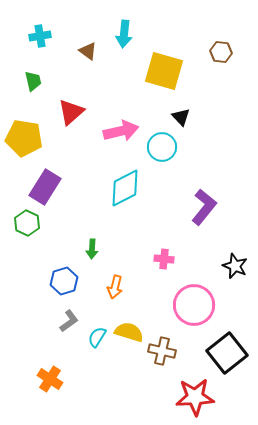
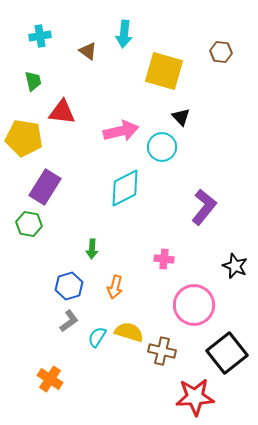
red triangle: moved 9 px left; rotated 48 degrees clockwise
green hexagon: moved 2 px right, 1 px down; rotated 15 degrees counterclockwise
blue hexagon: moved 5 px right, 5 px down
